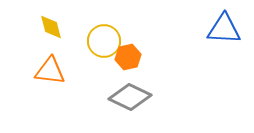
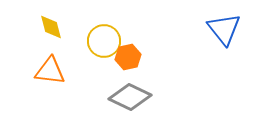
blue triangle: rotated 48 degrees clockwise
